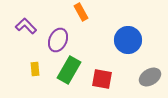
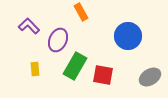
purple L-shape: moved 3 px right
blue circle: moved 4 px up
green rectangle: moved 6 px right, 4 px up
red square: moved 1 px right, 4 px up
